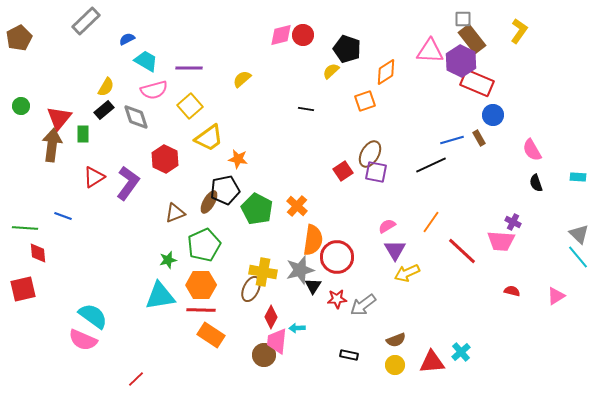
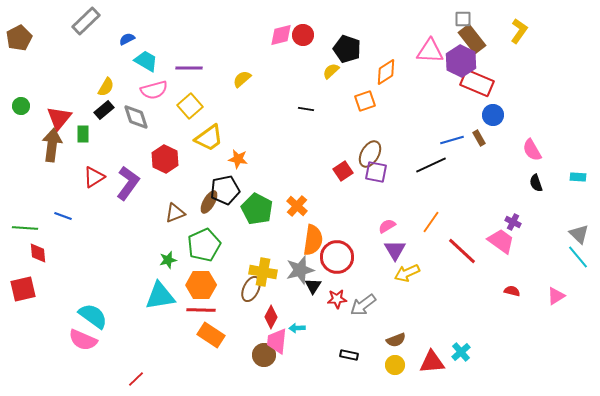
pink trapezoid at (501, 241): rotated 148 degrees counterclockwise
